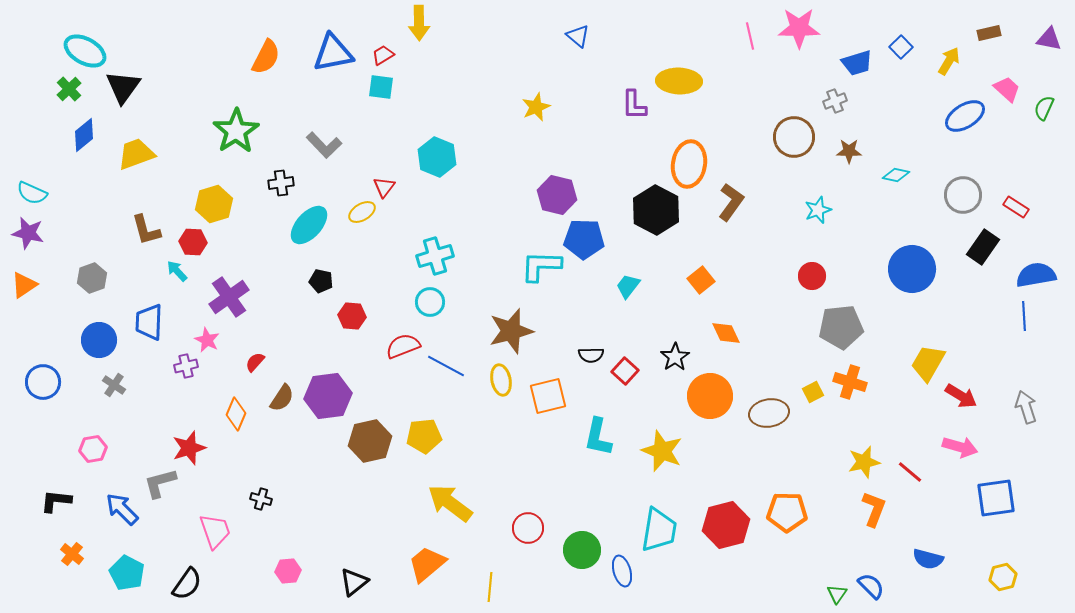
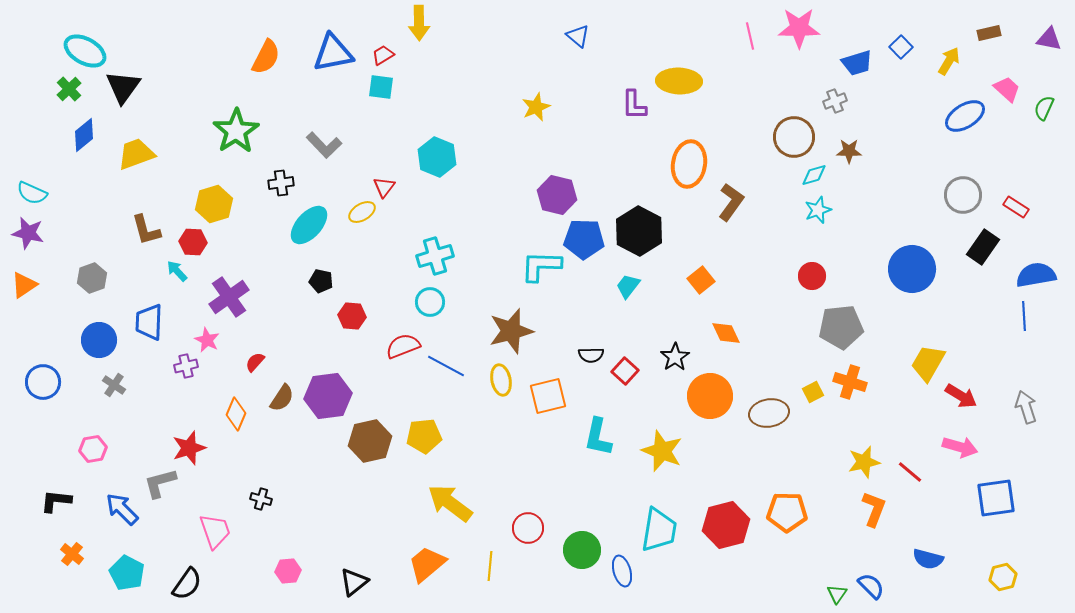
cyan diamond at (896, 175): moved 82 px left; rotated 28 degrees counterclockwise
black hexagon at (656, 210): moved 17 px left, 21 px down
yellow line at (490, 587): moved 21 px up
